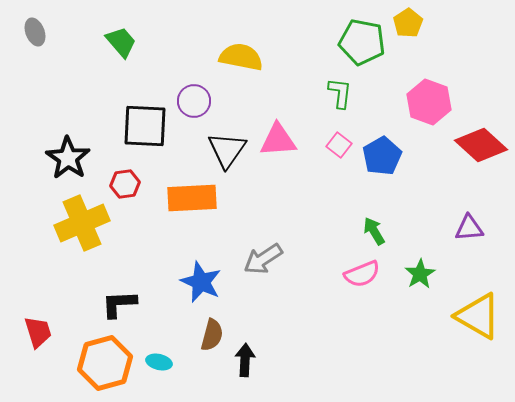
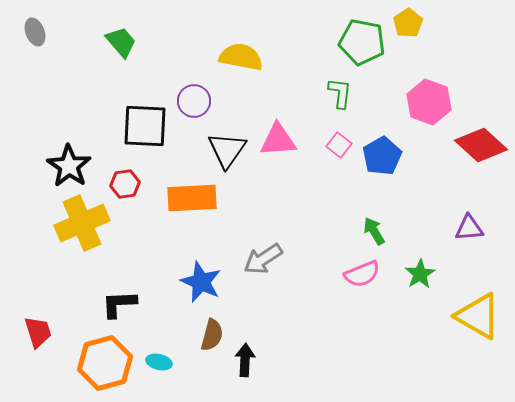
black star: moved 1 px right, 8 px down
